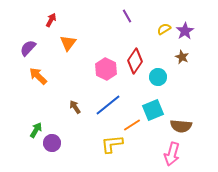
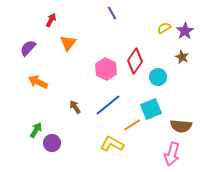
purple line: moved 15 px left, 3 px up
yellow semicircle: moved 1 px up
orange arrow: moved 6 px down; rotated 18 degrees counterclockwise
cyan square: moved 2 px left, 1 px up
yellow L-shape: rotated 35 degrees clockwise
